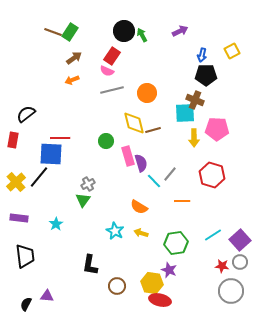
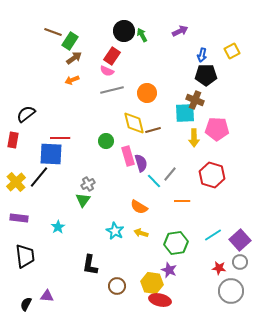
green rectangle at (70, 32): moved 9 px down
cyan star at (56, 224): moved 2 px right, 3 px down
red star at (222, 266): moved 3 px left, 2 px down
